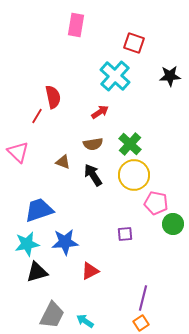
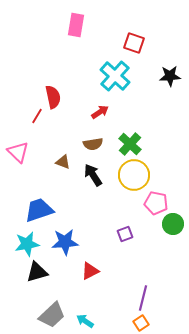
purple square: rotated 14 degrees counterclockwise
gray trapezoid: rotated 20 degrees clockwise
